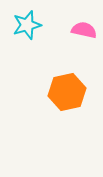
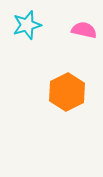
orange hexagon: rotated 15 degrees counterclockwise
